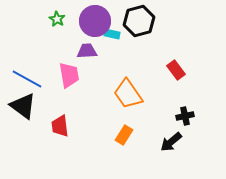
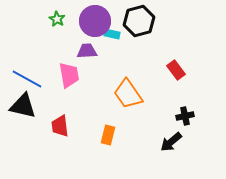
black triangle: rotated 24 degrees counterclockwise
orange rectangle: moved 16 px left; rotated 18 degrees counterclockwise
